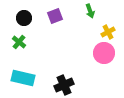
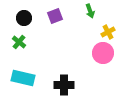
pink circle: moved 1 px left
black cross: rotated 24 degrees clockwise
